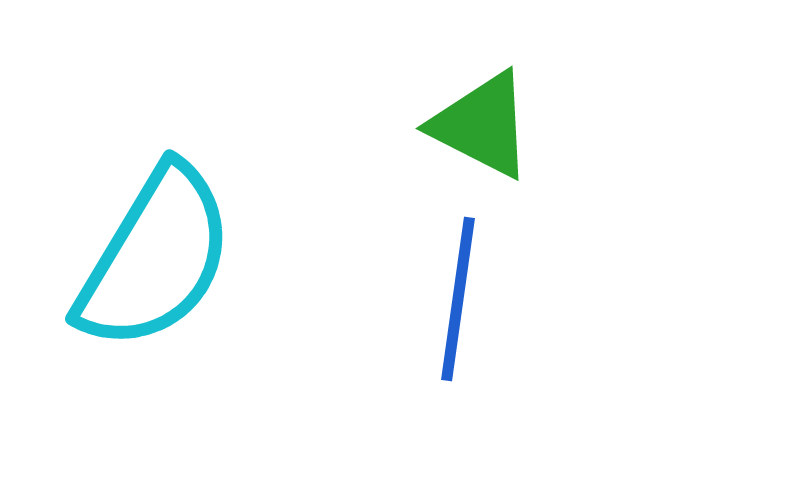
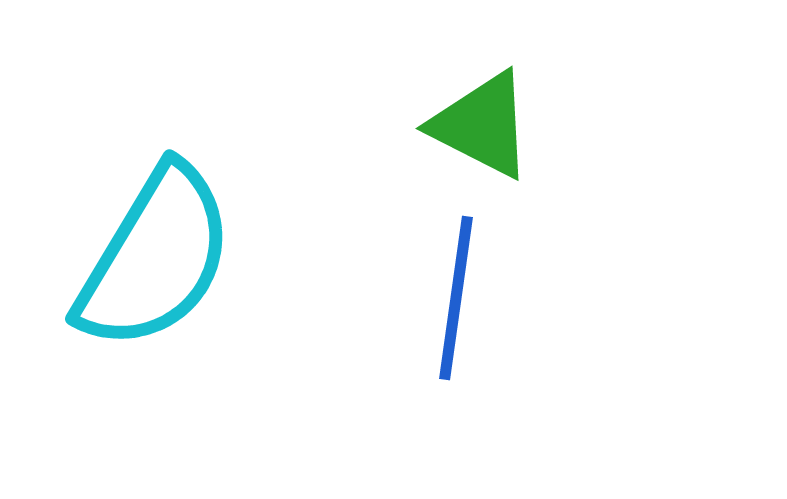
blue line: moved 2 px left, 1 px up
